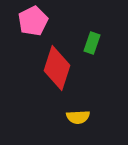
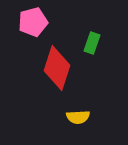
pink pentagon: moved 1 px down; rotated 12 degrees clockwise
